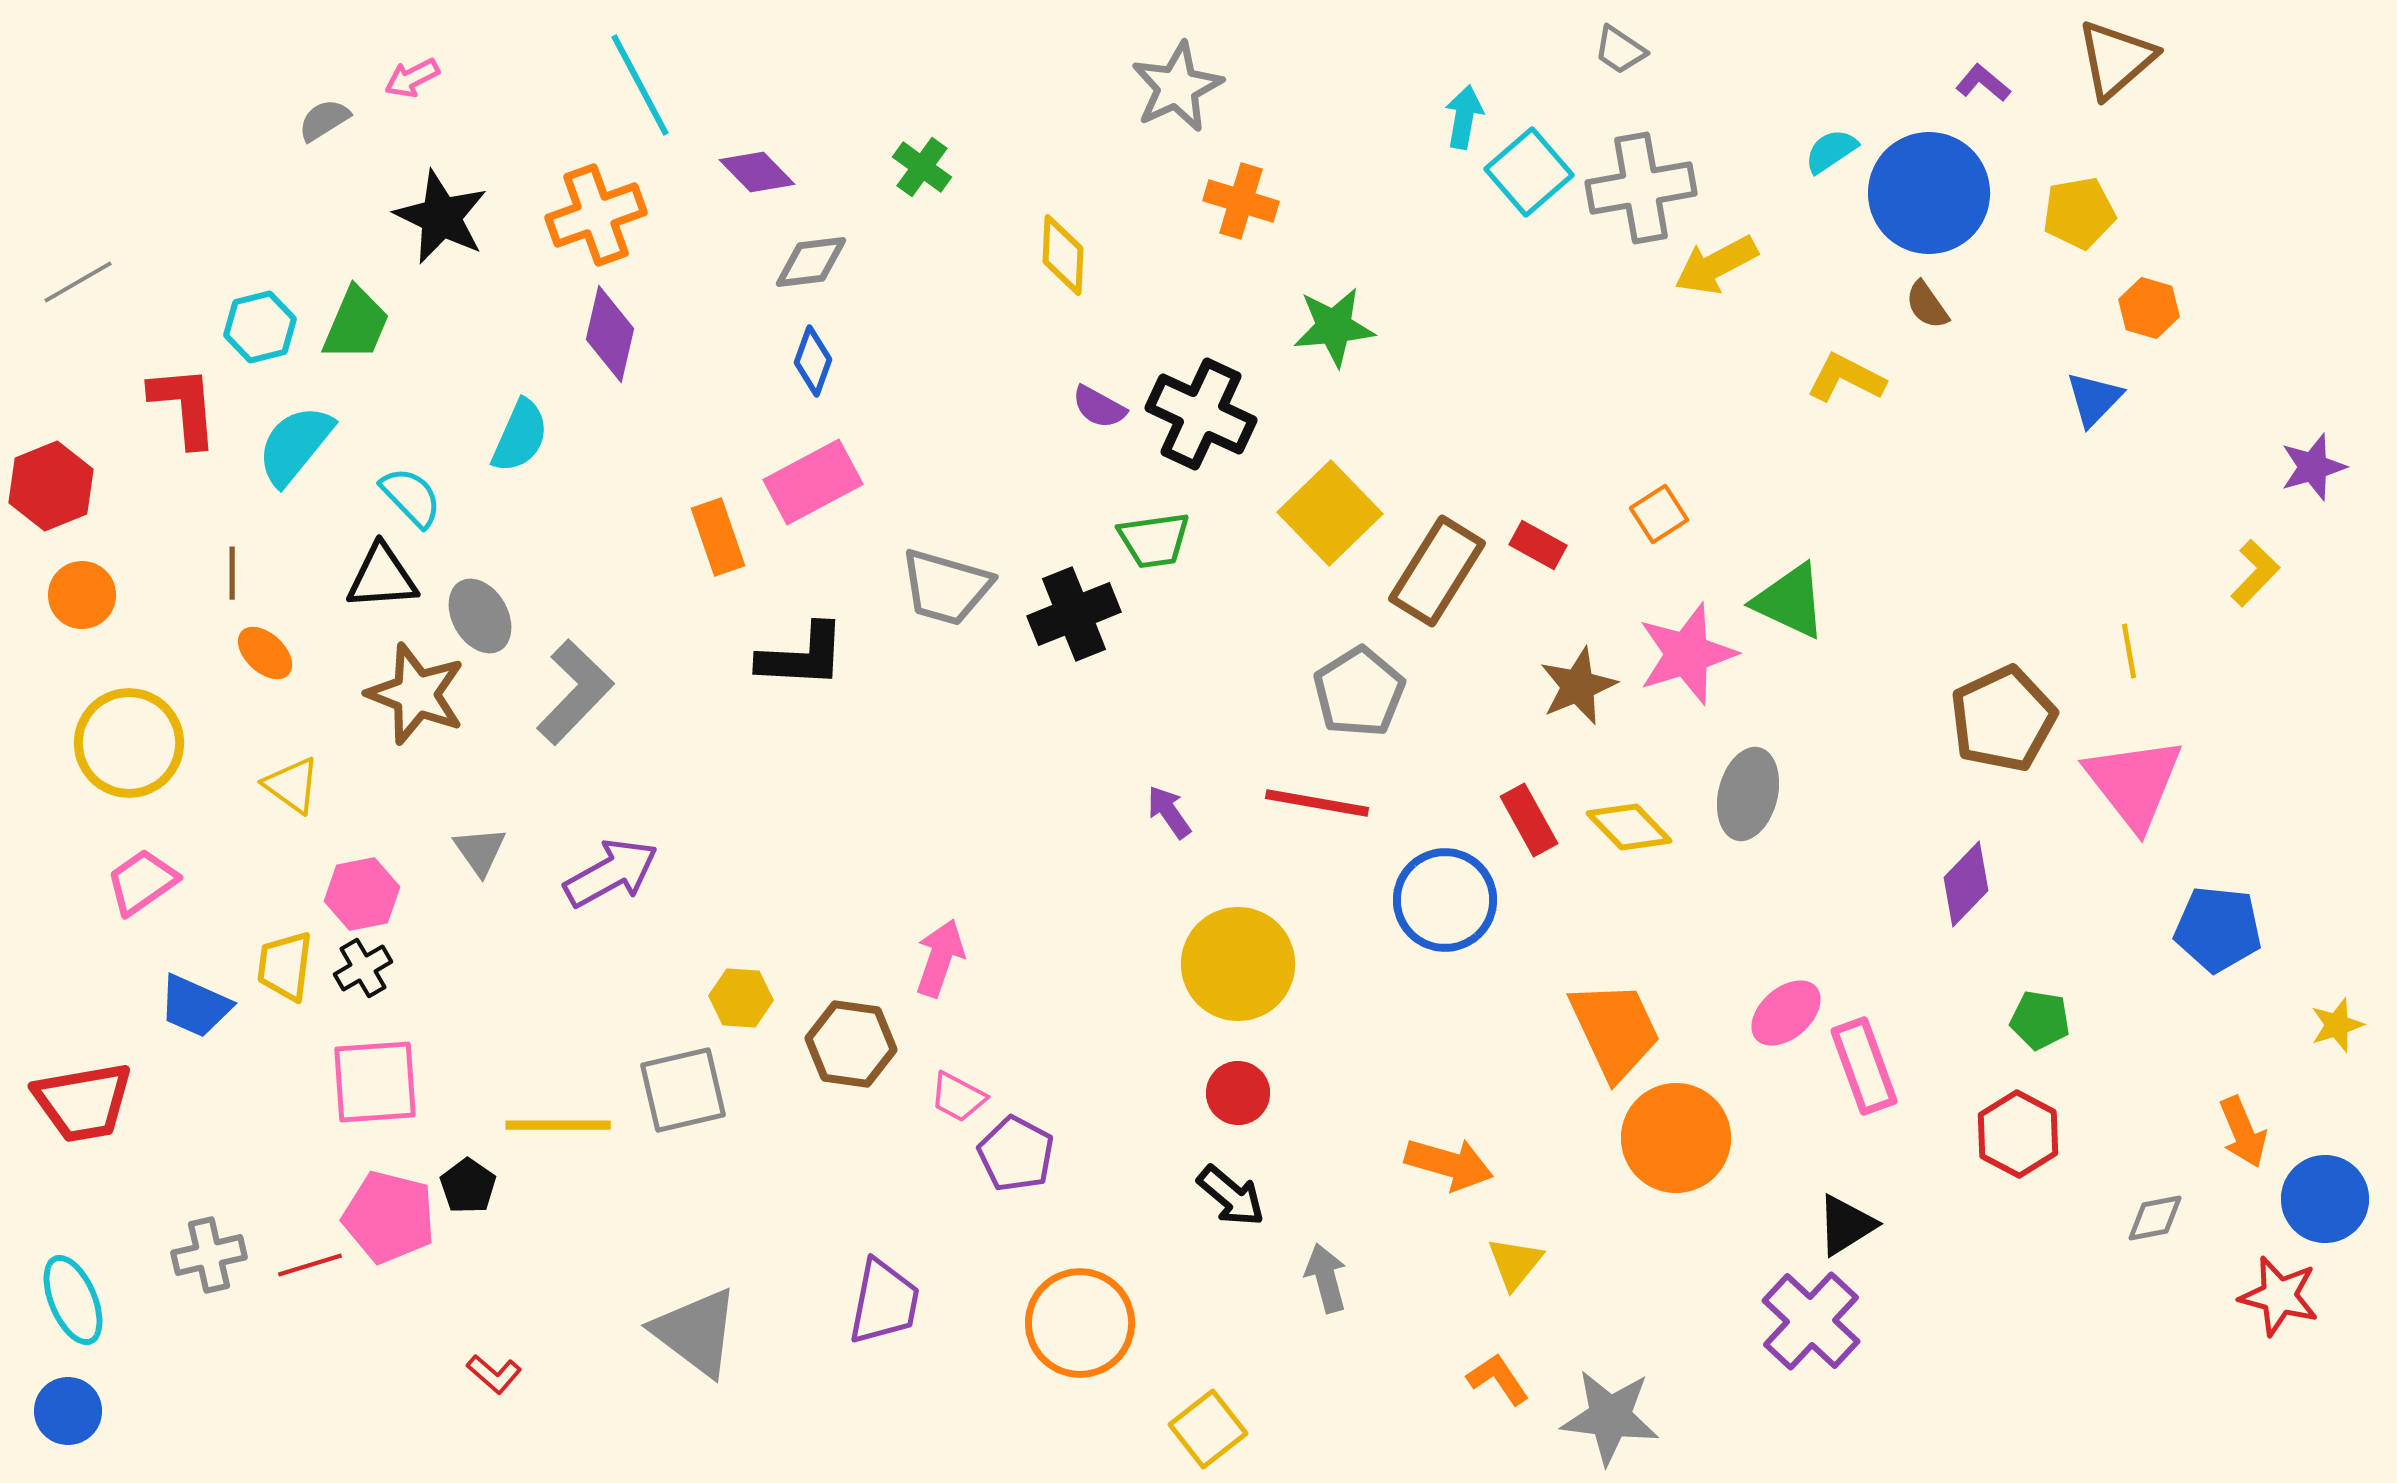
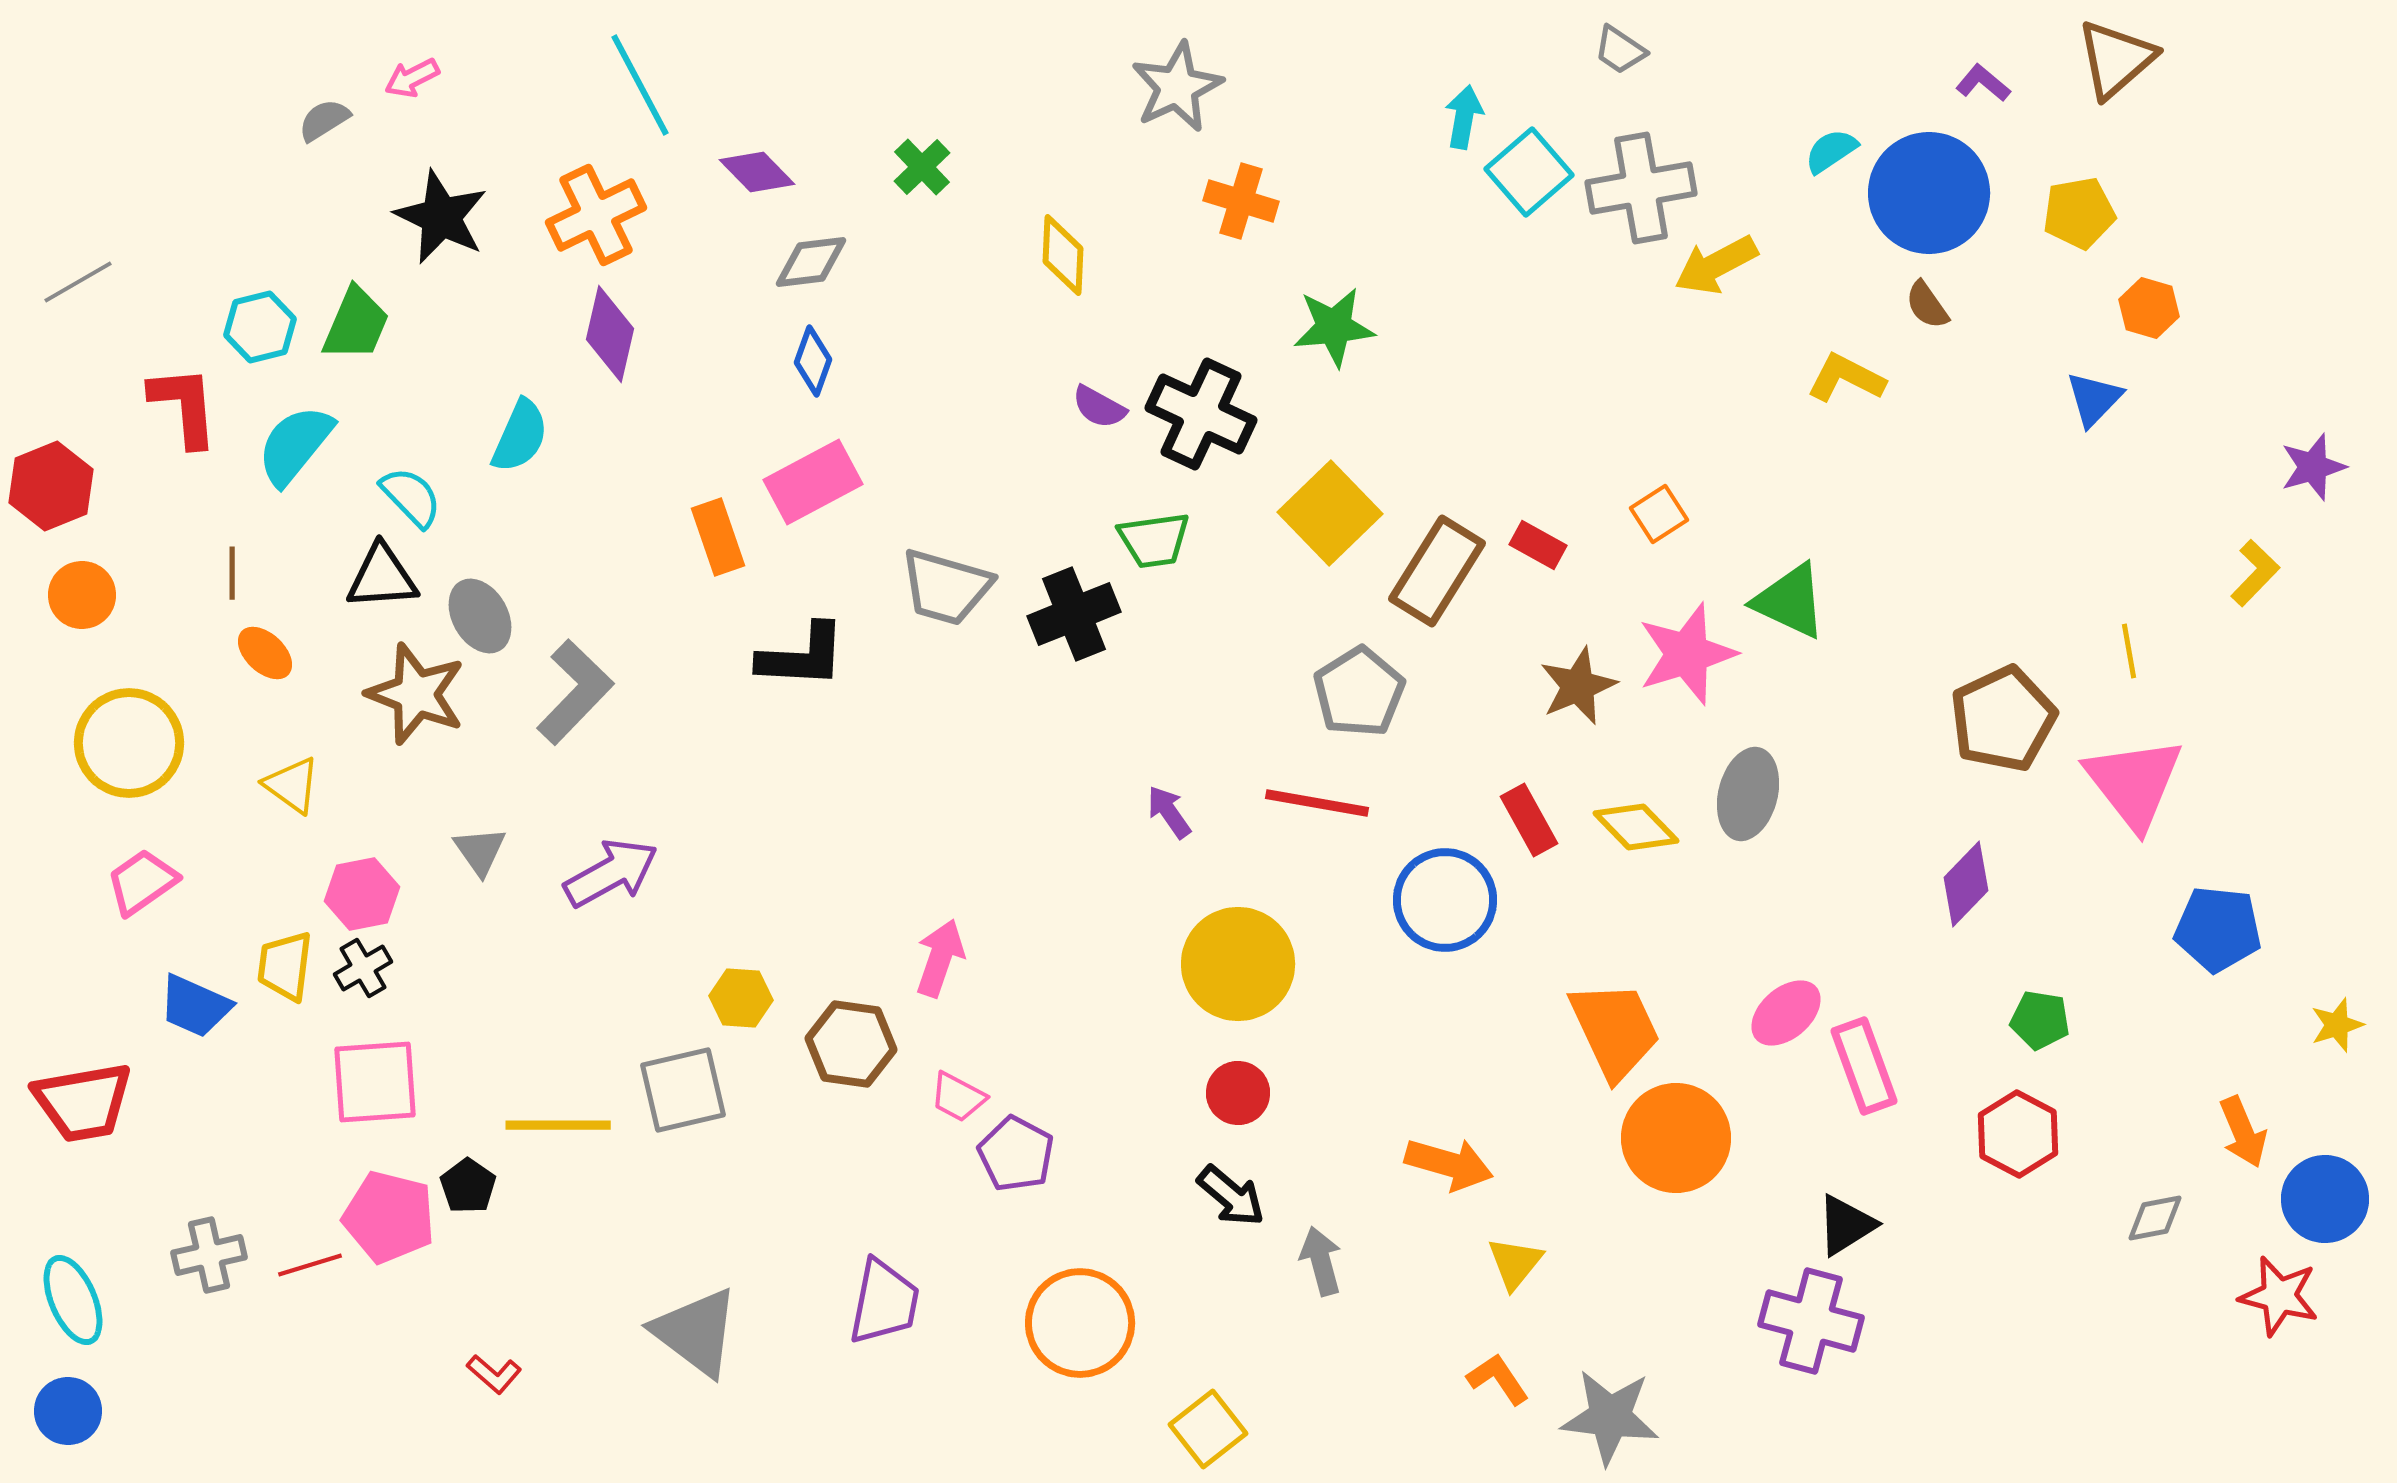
green cross at (922, 167): rotated 10 degrees clockwise
orange cross at (596, 215): rotated 6 degrees counterclockwise
yellow diamond at (1629, 827): moved 7 px right
gray arrow at (1326, 1278): moved 5 px left, 17 px up
purple cross at (1811, 1321): rotated 28 degrees counterclockwise
